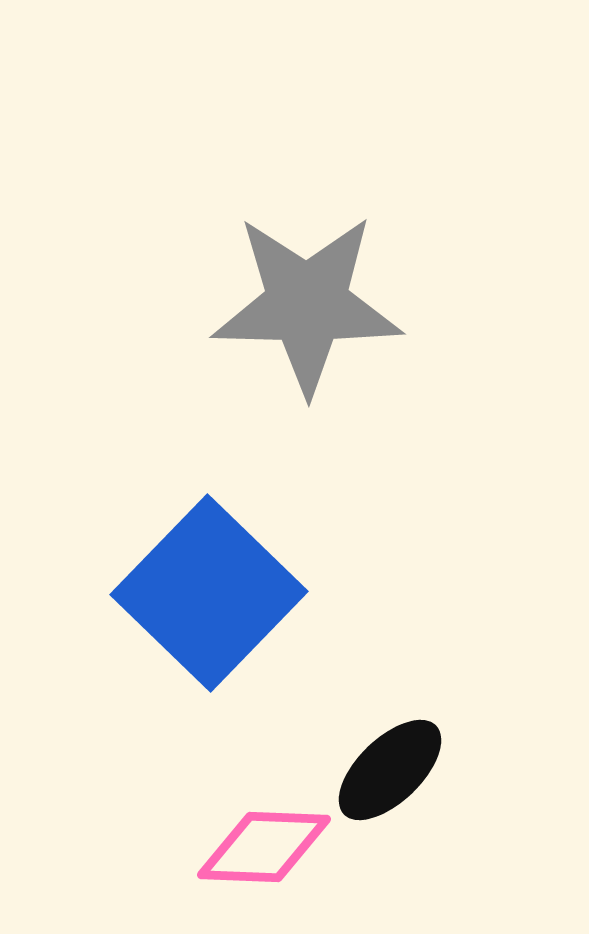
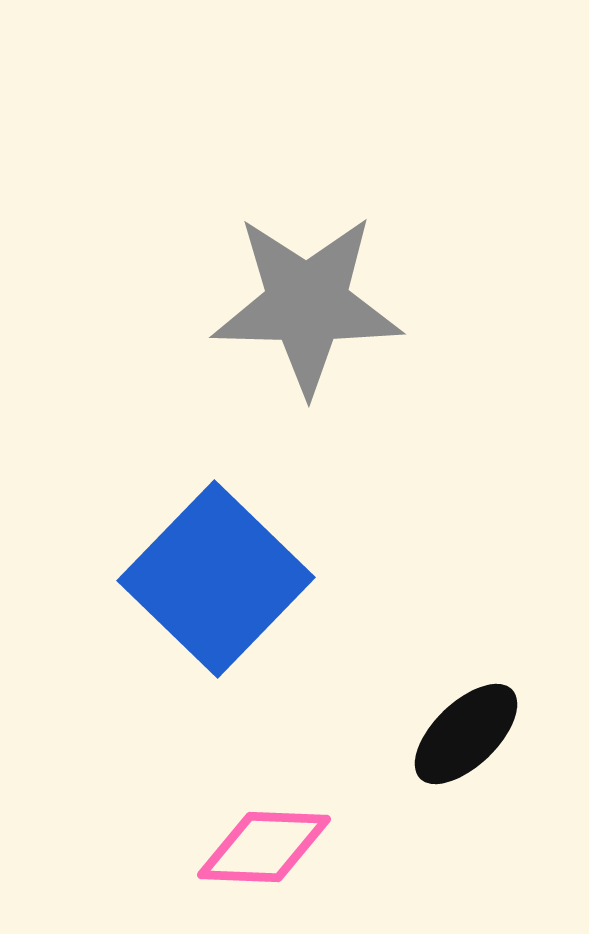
blue square: moved 7 px right, 14 px up
black ellipse: moved 76 px right, 36 px up
